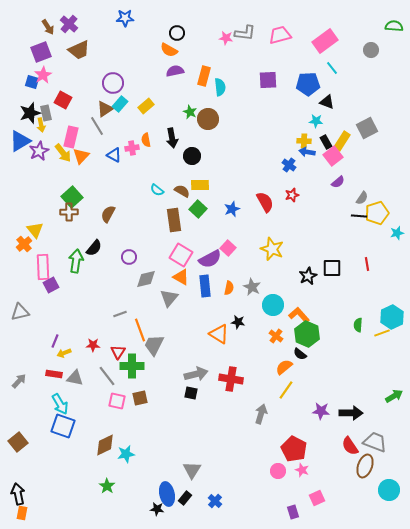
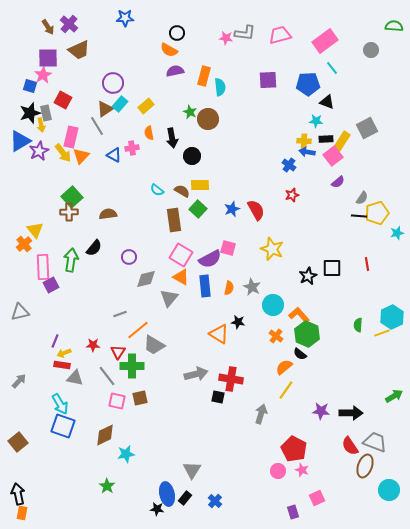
purple square at (41, 52): moved 7 px right, 6 px down; rotated 20 degrees clockwise
blue square at (32, 82): moved 2 px left, 4 px down
orange semicircle at (146, 140): moved 3 px right, 7 px up
black rectangle at (326, 142): moved 3 px up; rotated 64 degrees counterclockwise
red semicircle at (265, 202): moved 9 px left, 8 px down
brown semicircle at (108, 214): rotated 54 degrees clockwise
pink square at (228, 248): rotated 28 degrees counterclockwise
green arrow at (76, 261): moved 5 px left, 1 px up
orange line at (140, 330): moved 2 px left; rotated 70 degrees clockwise
gray trapezoid at (154, 345): rotated 85 degrees counterclockwise
red rectangle at (54, 374): moved 8 px right, 9 px up
black square at (191, 393): moved 27 px right, 4 px down
brown diamond at (105, 445): moved 10 px up
